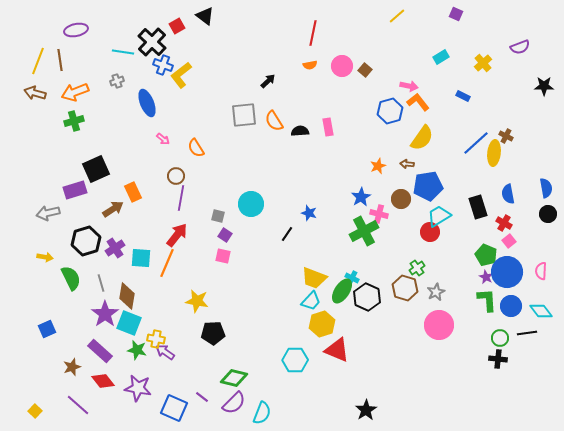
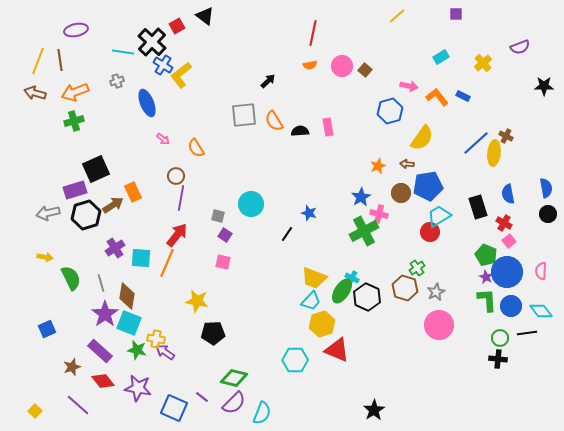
purple square at (456, 14): rotated 24 degrees counterclockwise
blue cross at (163, 65): rotated 12 degrees clockwise
orange L-shape at (418, 102): moved 19 px right, 5 px up
brown circle at (401, 199): moved 6 px up
brown arrow at (113, 209): moved 4 px up
black hexagon at (86, 241): moved 26 px up
pink square at (223, 256): moved 6 px down
black star at (366, 410): moved 8 px right
